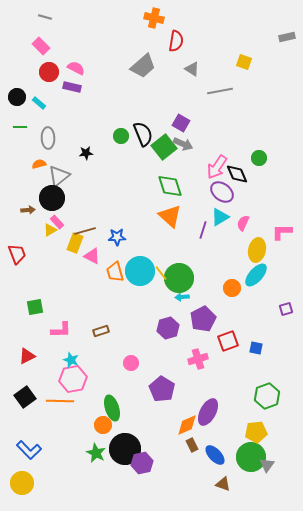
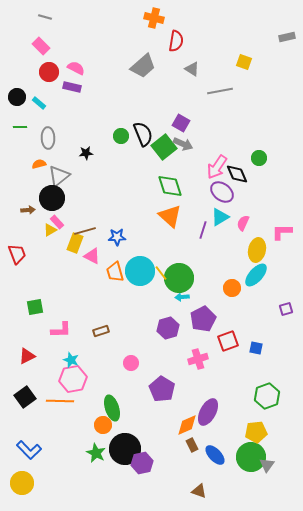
brown triangle at (223, 484): moved 24 px left, 7 px down
